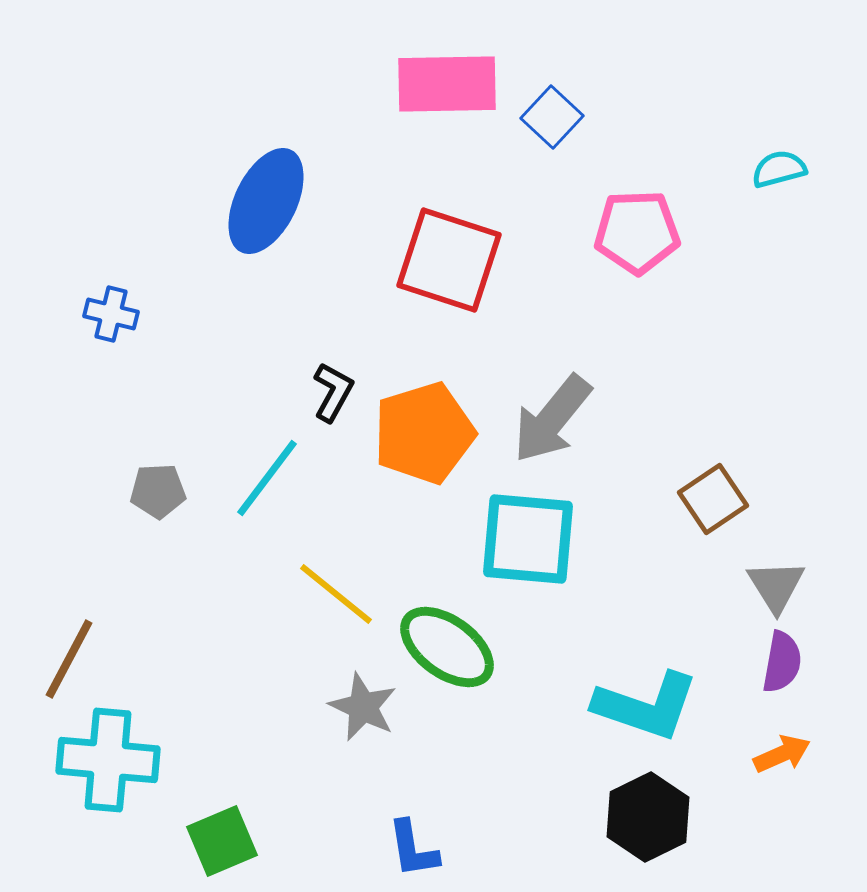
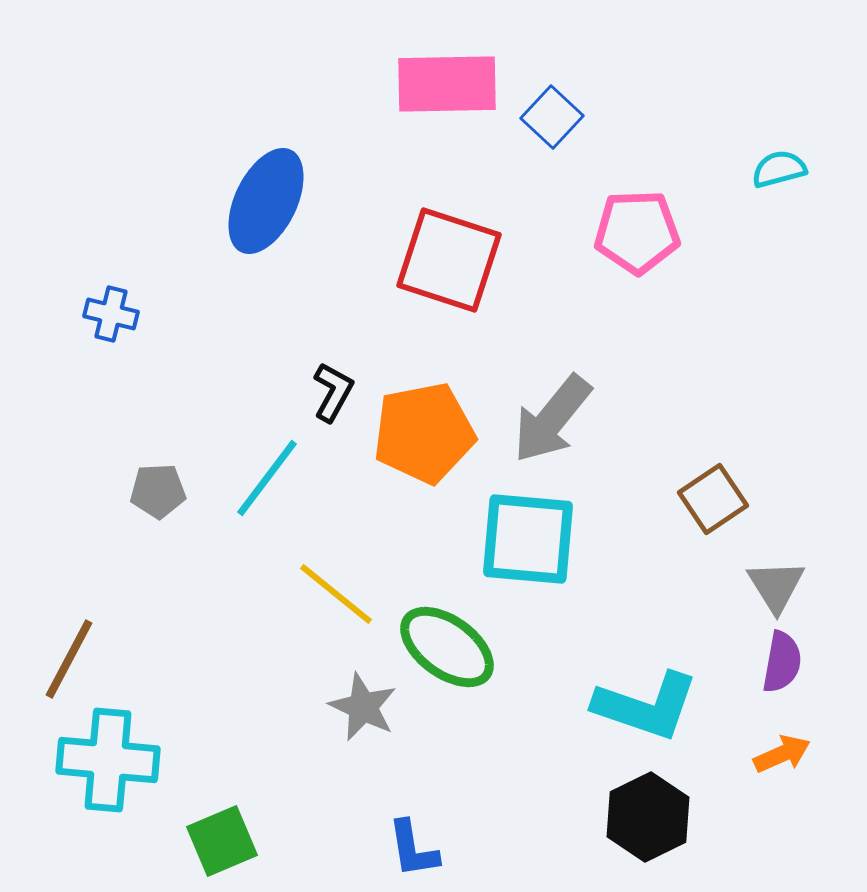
orange pentagon: rotated 6 degrees clockwise
